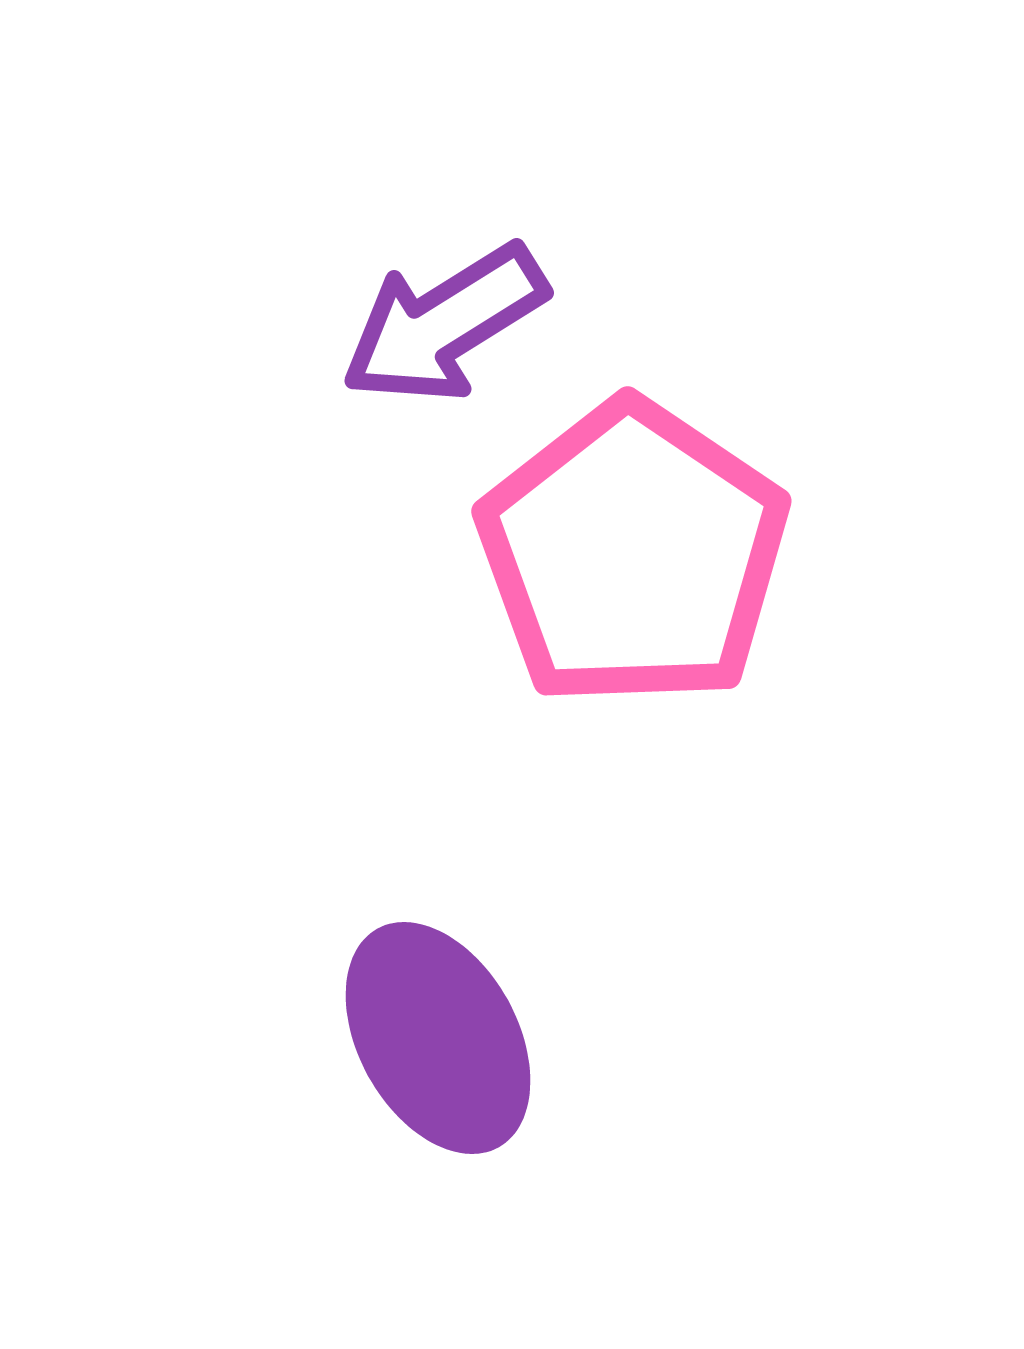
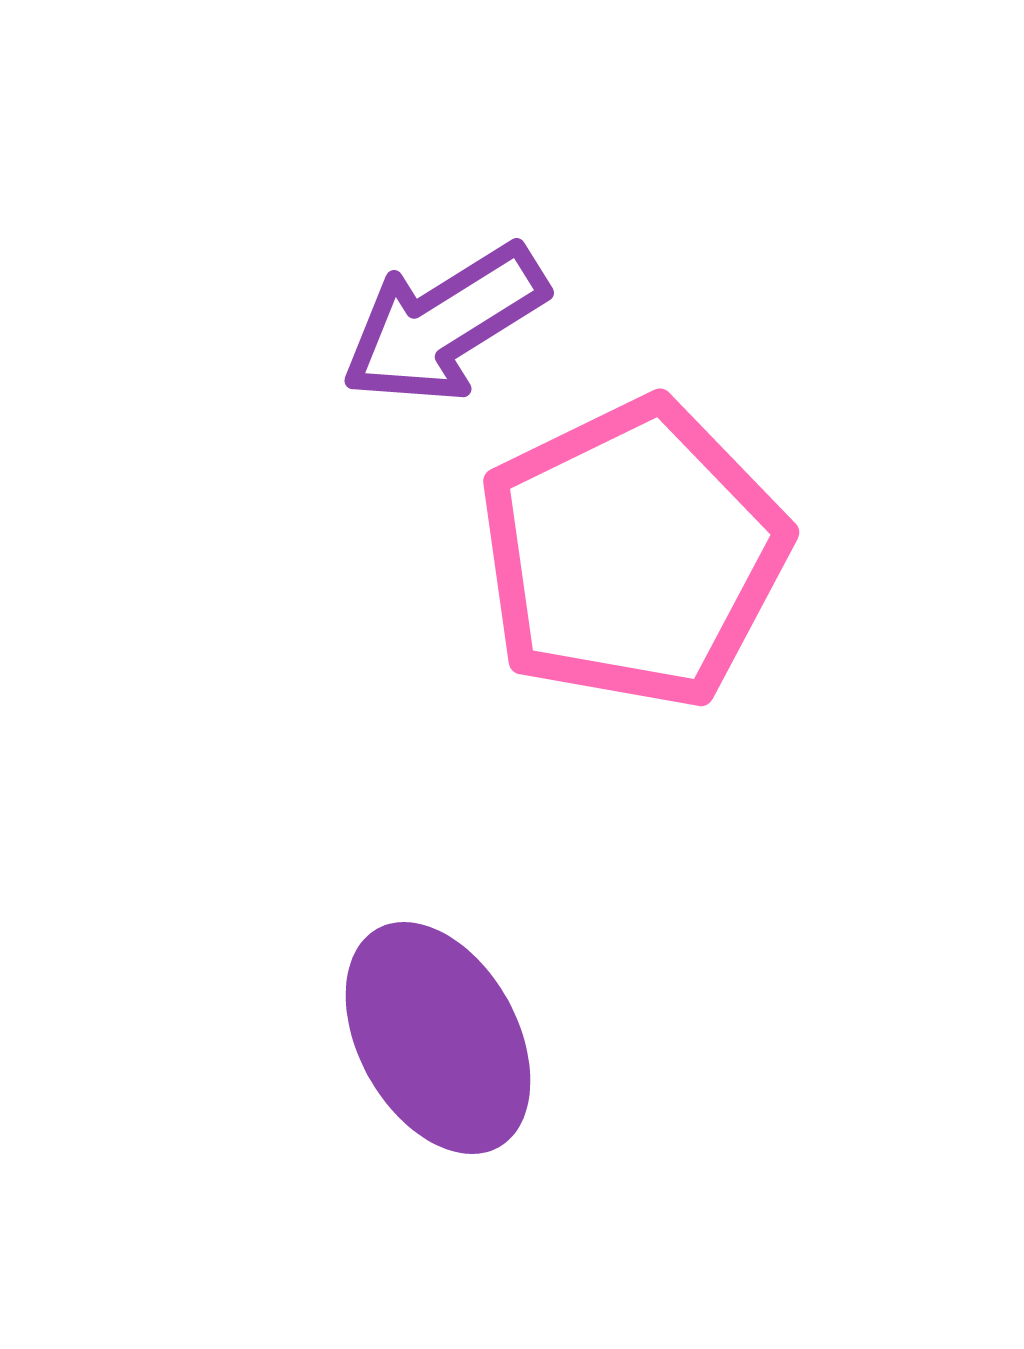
pink pentagon: rotated 12 degrees clockwise
